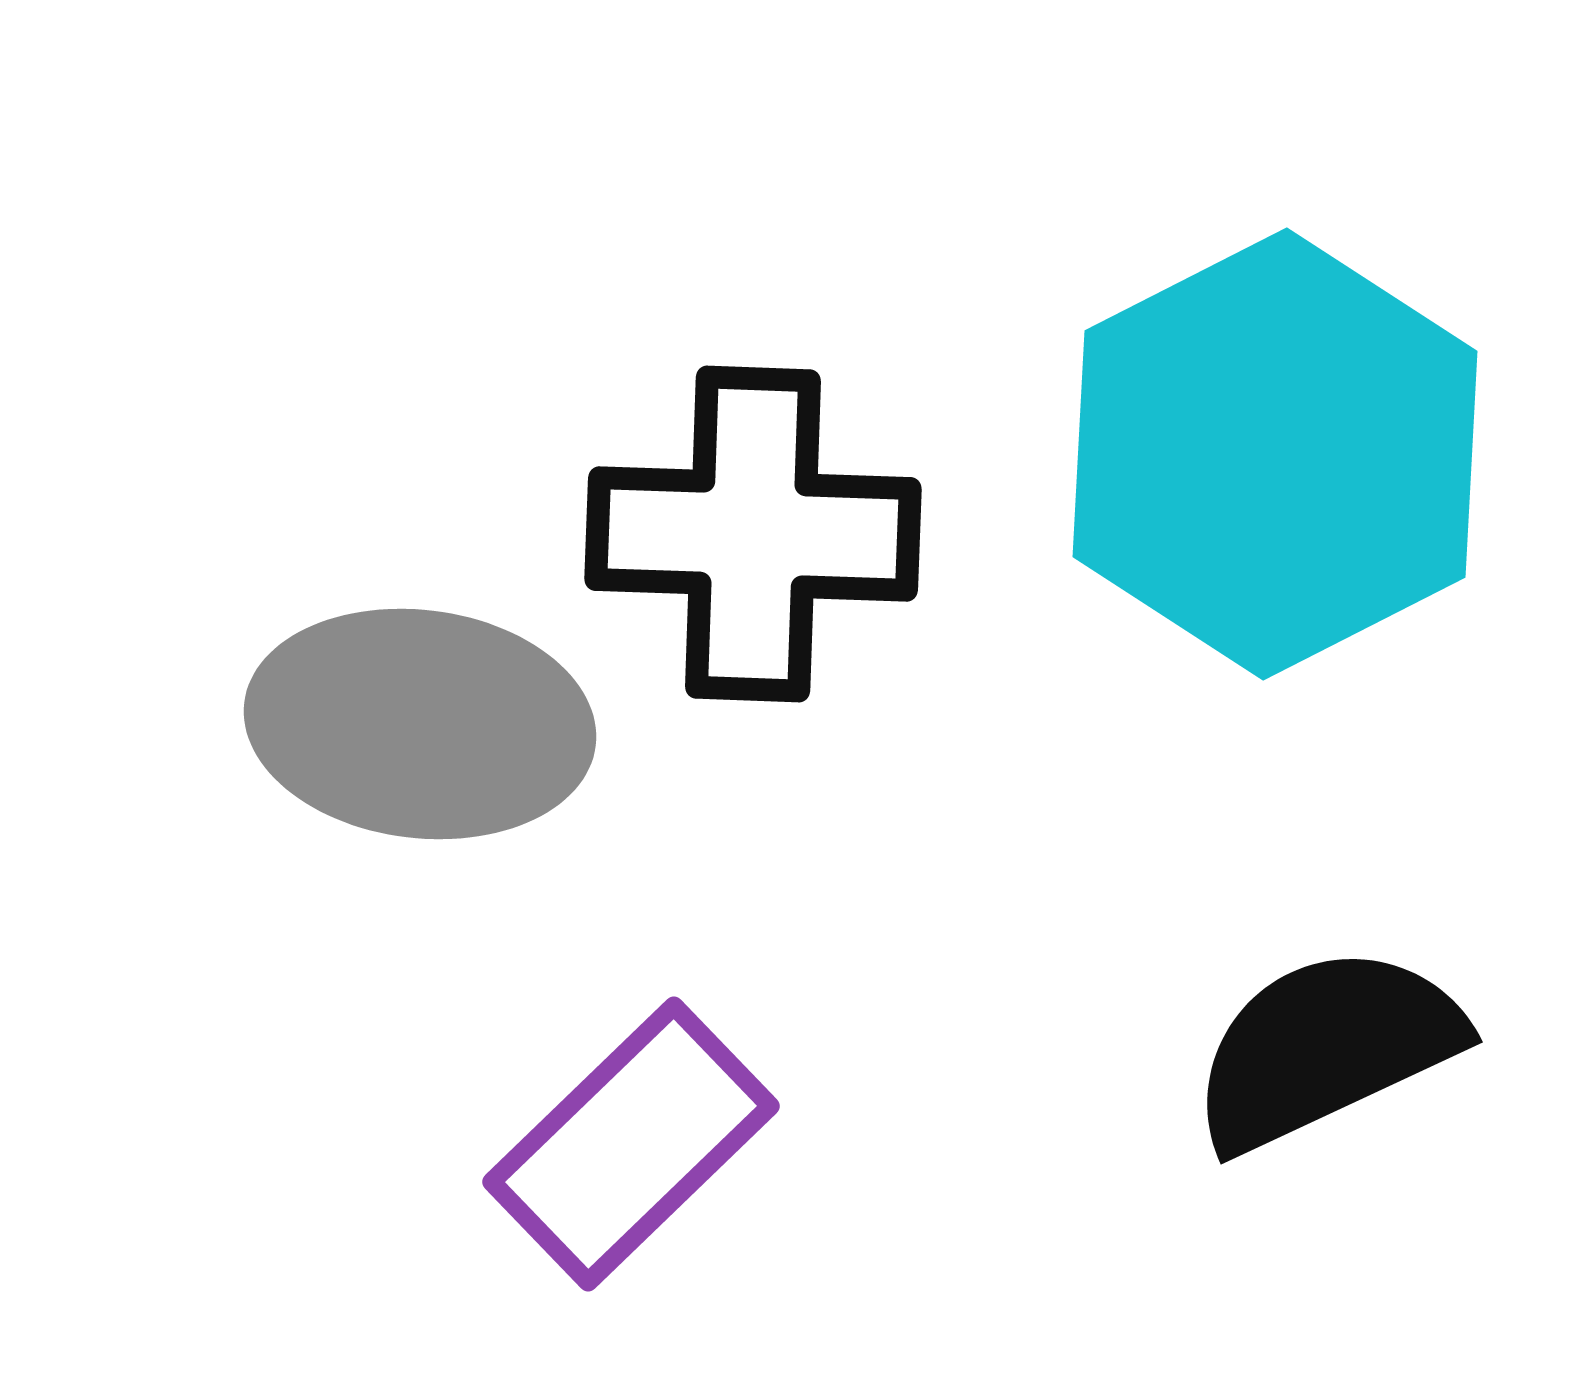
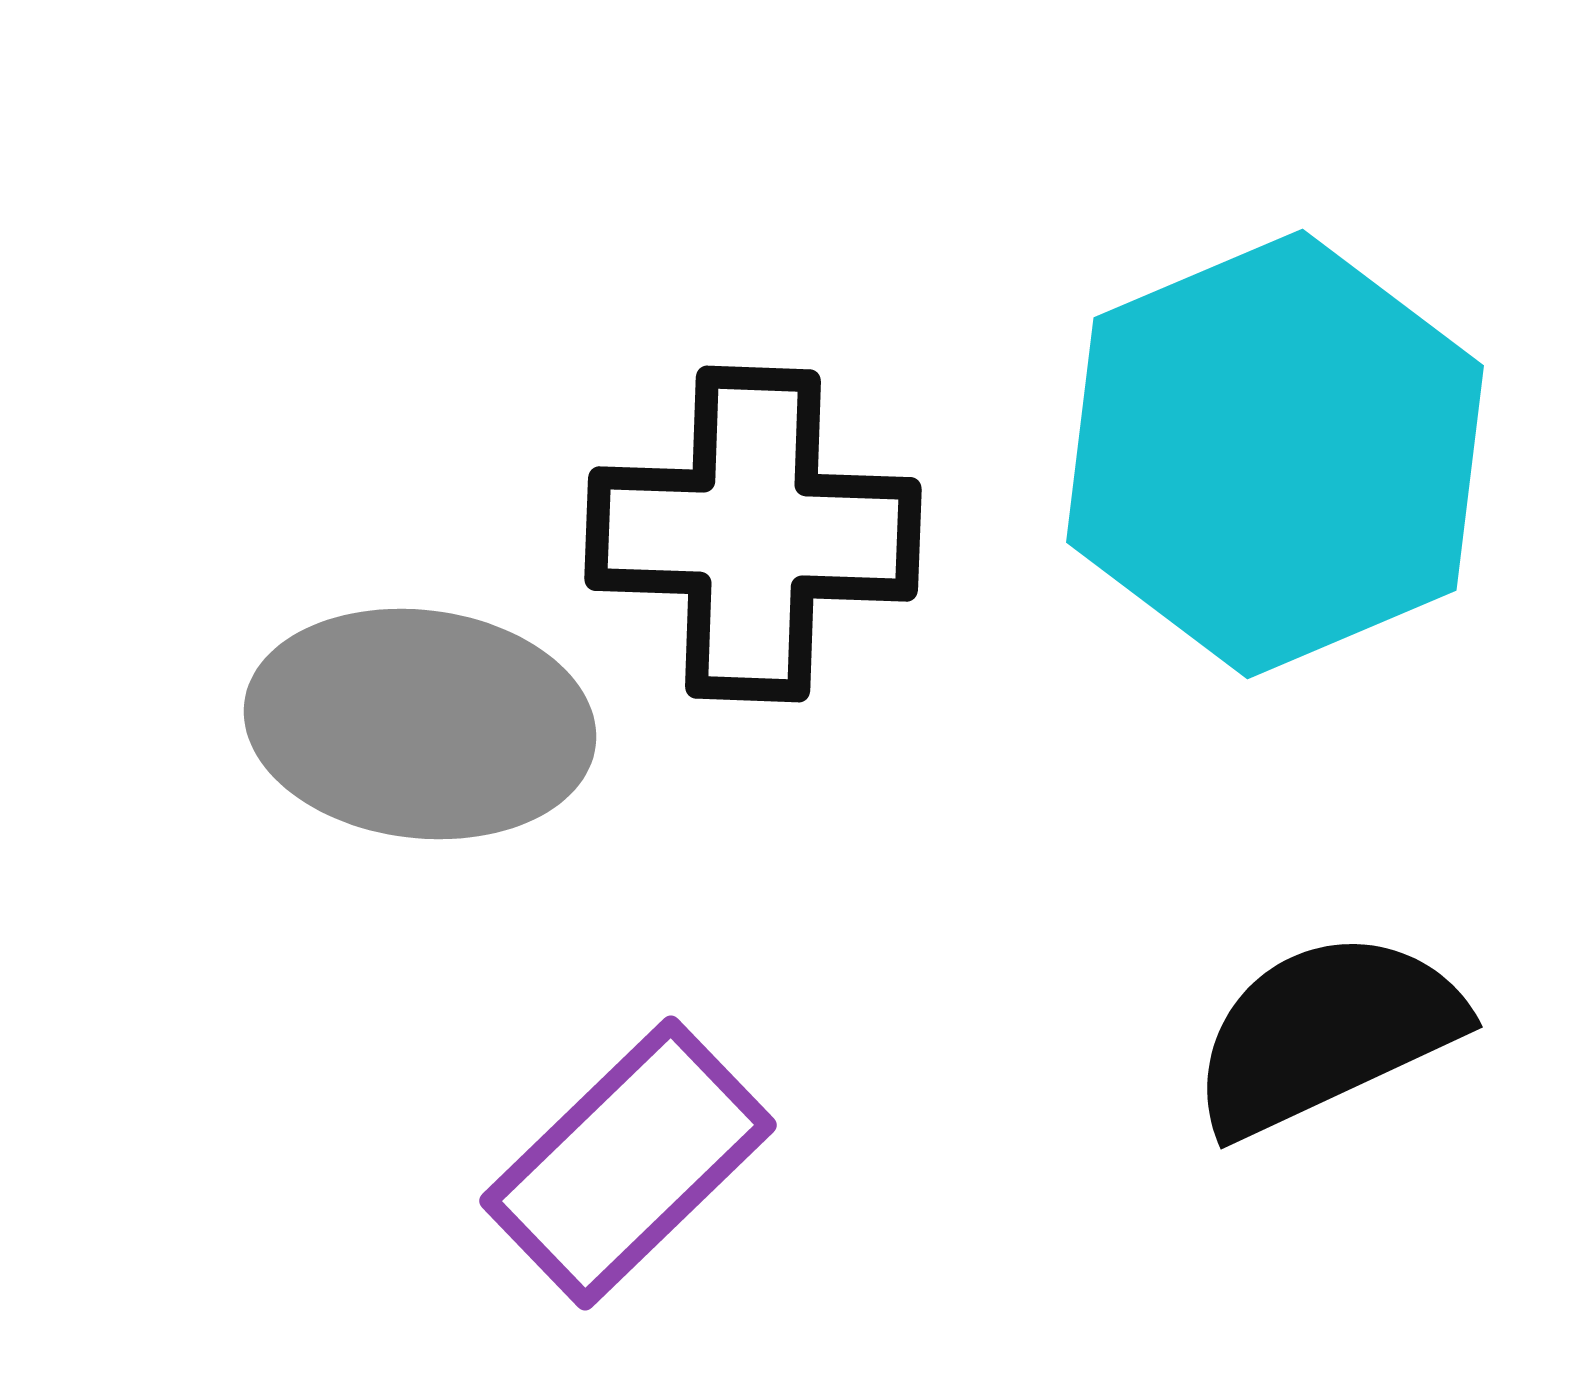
cyan hexagon: rotated 4 degrees clockwise
black semicircle: moved 15 px up
purple rectangle: moved 3 px left, 19 px down
